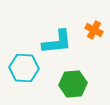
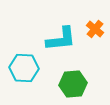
orange cross: moved 1 px right, 1 px up; rotated 12 degrees clockwise
cyan L-shape: moved 4 px right, 3 px up
